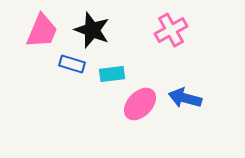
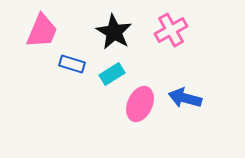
black star: moved 22 px right, 2 px down; rotated 9 degrees clockwise
cyan rectangle: rotated 25 degrees counterclockwise
pink ellipse: rotated 20 degrees counterclockwise
